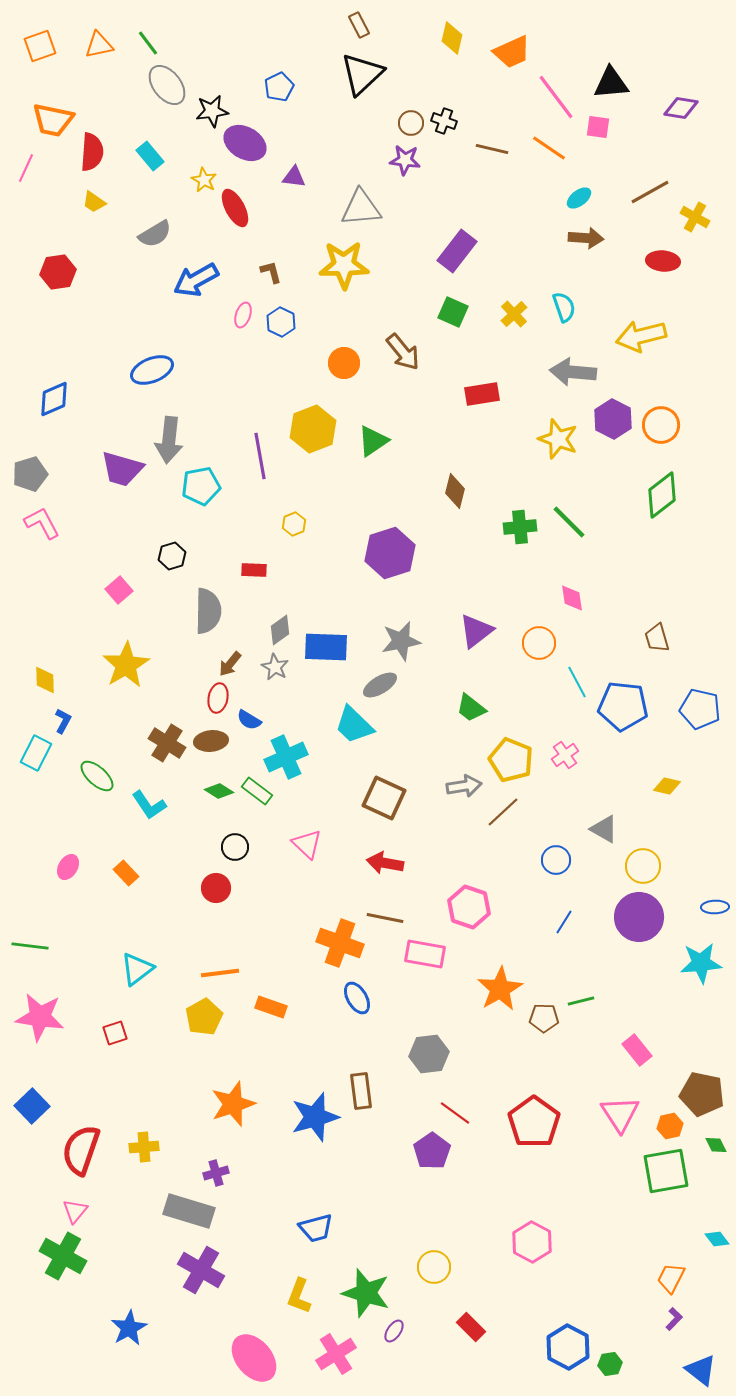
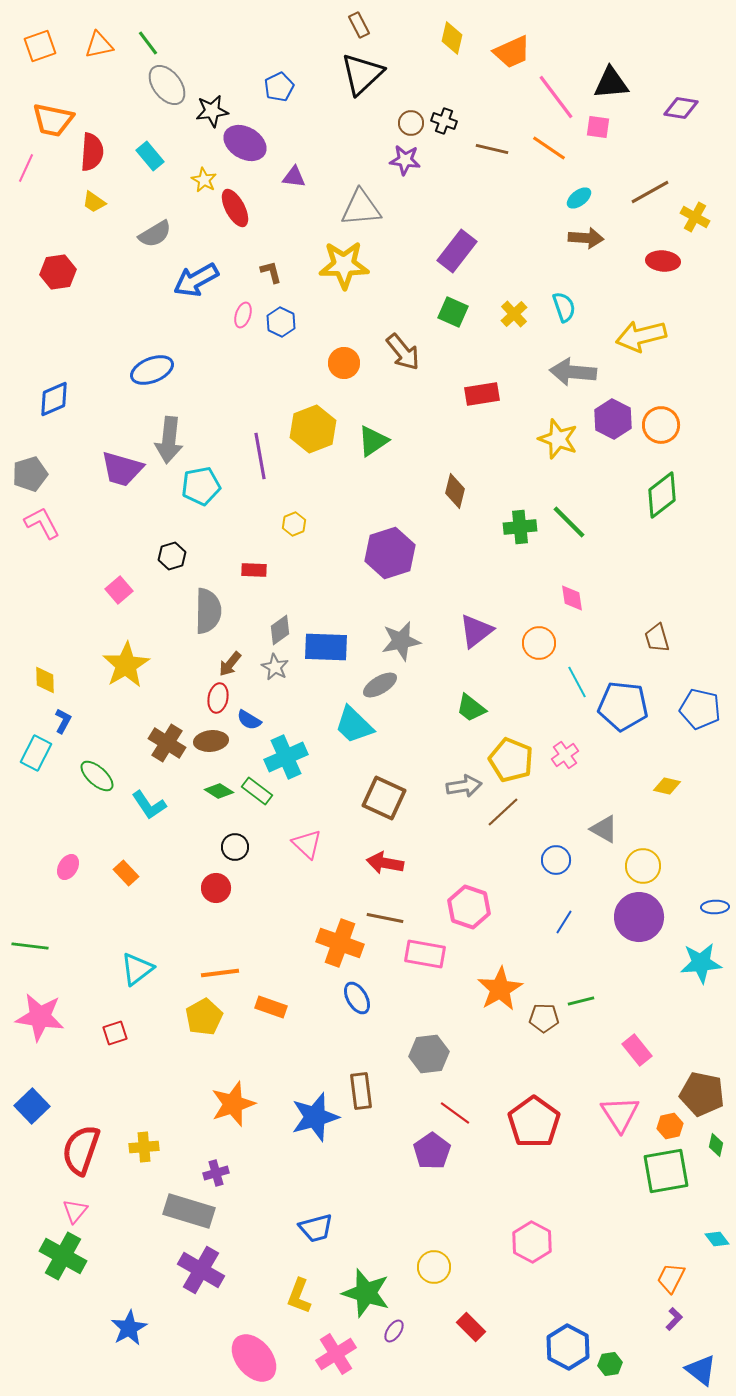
green diamond at (716, 1145): rotated 40 degrees clockwise
